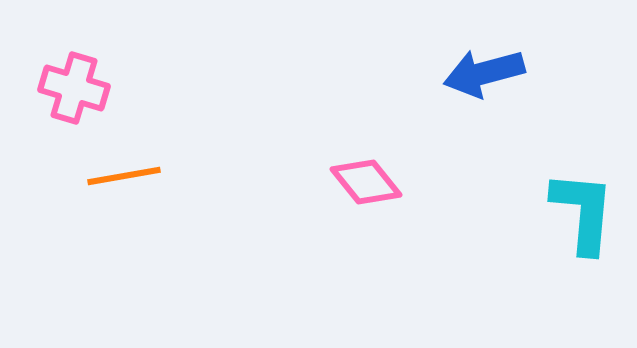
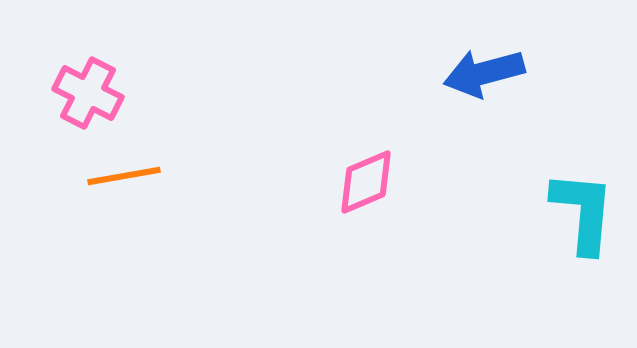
pink cross: moved 14 px right, 5 px down; rotated 10 degrees clockwise
pink diamond: rotated 74 degrees counterclockwise
